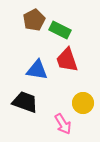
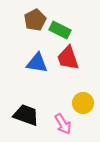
brown pentagon: moved 1 px right
red trapezoid: moved 1 px right, 2 px up
blue triangle: moved 7 px up
black trapezoid: moved 1 px right, 13 px down
